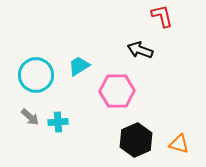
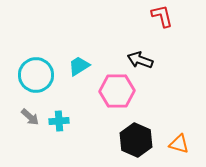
black arrow: moved 10 px down
cyan cross: moved 1 px right, 1 px up
black hexagon: rotated 12 degrees counterclockwise
